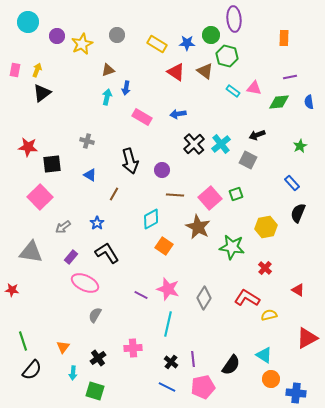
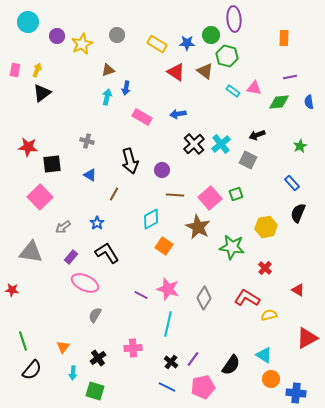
purple line at (193, 359): rotated 42 degrees clockwise
